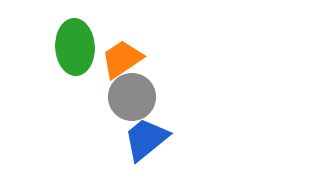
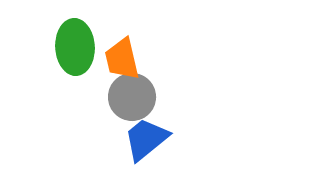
orange trapezoid: rotated 69 degrees counterclockwise
